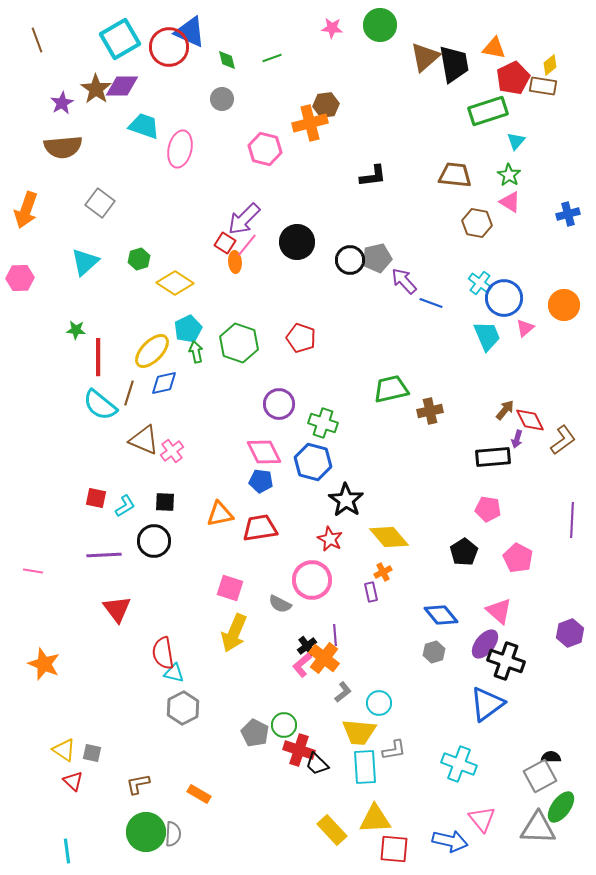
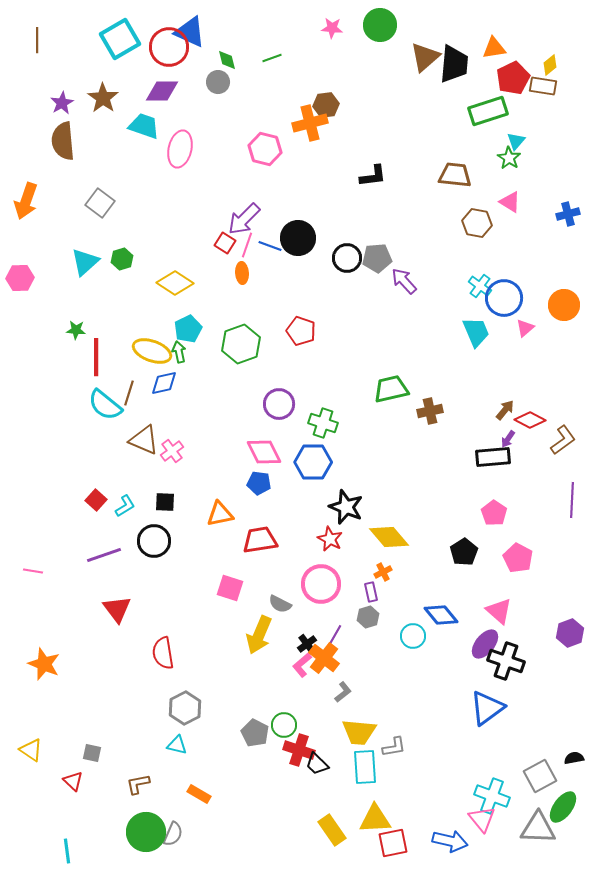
brown line at (37, 40): rotated 20 degrees clockwise
orange triangle at (494, 48): rotated 20 degrees counterclockwise
black trapezoid at (454, 64): rotated 15 degrees clockwise
purple diamond at (122, 86): moved 40 px right, 5 px down
brown star at (96, 89): moved 7 px right, 9 px down
gray circle at (222, 99): moved 4 px left, 17 px up
brown semicircle at (63, 147): moved 6 px up; rotated 90 degrees clockwise
green star at (509, 175): moved 17 px up
orange arrow at (26, 210): moved 9 px up
black circle at (297, 242): moved 1 px right, 4 px up
pink line at (247, 245): rotated 20 degrees counterclockwise
gray pentagon at (377, 258): rotated 8 degrees clockwise
green hexagon at (139, 259): moved 17 px left
black circle at (350, 260): moved 3 px left, 2 px up
orange ellipse at (235, 262): moved 7 px right, 11 px down
cyan cross at (480, 283): moved 3 px down
blue line at (431, 303): moved 161 px left, 57 px up
cyan trapezoid at (487, 336): moved 11 px left, 4 px up
red pentagon at (301, 338): moved 7 px up
green hexagon at (239, 343): moved 2 px right, 1 px down; rotated 21 degrees clockwise
yellow ellipse at (152, 351): rotated 66 degrees clockwise
green arrow at (196, 352): moved 17 px left
red line at (98, 357): moved 2 px left
cyan semicircle at (100, 405): moved 5 px right
red diamond at (530, 420): rotated 36 degrees counterclockwise
purple arrow at (517, 439): moved 9 px left; rotated 18 degrees clockwise
blue hexagon at (313, 462): rotated 15 degrees counterclockwise
blue pentagon at (261, 481): moved 2 px left, 2 px down
red square at (96, 498): moved 2 px down; rotated 30 degrees clockwise
black star at (346, 500): moved 7 px down; rotated 12 degrees counterclockwise
pink pentagon at (488, 509): moved 6 px right, 4 px down; rotated 25 degrees clockwise
purple line at (572, 520): moved 20 px up
red trapezoid at (260, 528): moved 12 px down
purple line at (104, 555): rotated 16 degrees counterclockwise
pink circle at (312, 580): moved 9 px right, 4 px down
yellow arrow at (234, 633): moved 25 px right, 2 px down
purple line at (335, 635): rotated 35 degrees clockwise
black cross at (307, 646): moved 2 px up
gray hexagon at (434, 652): moved 66 px left, 35 px up
cyan triangle at (174, 673): moved 3 px right, 72 px down
cyan circle at (379, 703): moved 34 px right, 67 px up
blue triangle at (487, 704): moved 4 px down
gray hexagon at (183, 708): moved 2 px right
yellow triangle at (64, 750): moved 33 px left
gray L-shape at (394, 750): moved 3 px up
black semicircle at (551, 757): moved 23 px right, 1 px down; rotated 12 degrees counterclockwise
cyan cross at (459, 764): moved 33 px right, 32 px down
green ellipse at (561, 807): moved 2 px right
yellow rectangle at (332, 830): rotated 8 degrees clockwise
gray semicircle at (173, 834): rotated 20 degrees clockwise
red square at (394, 849): moved 1 px left, 6 px up; rotated 16 degrees counterclockwise
